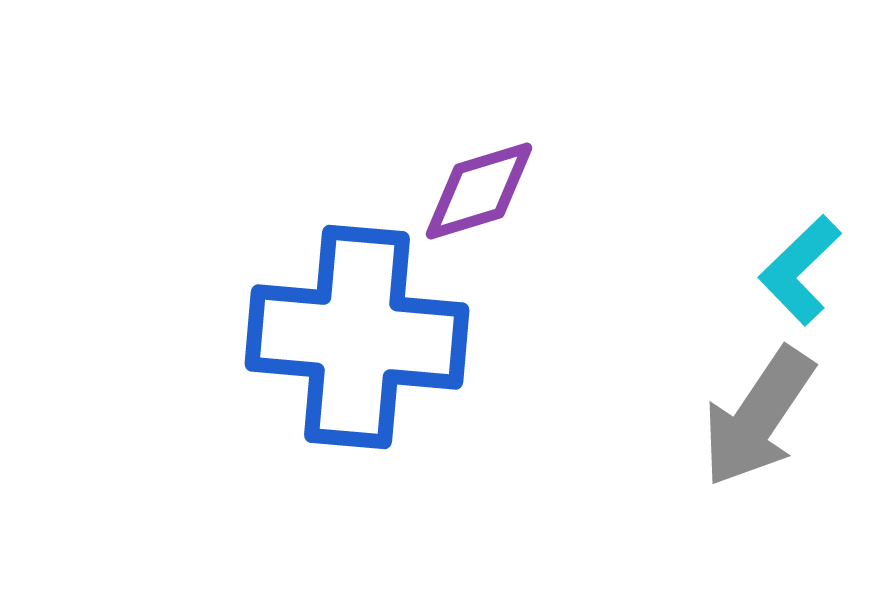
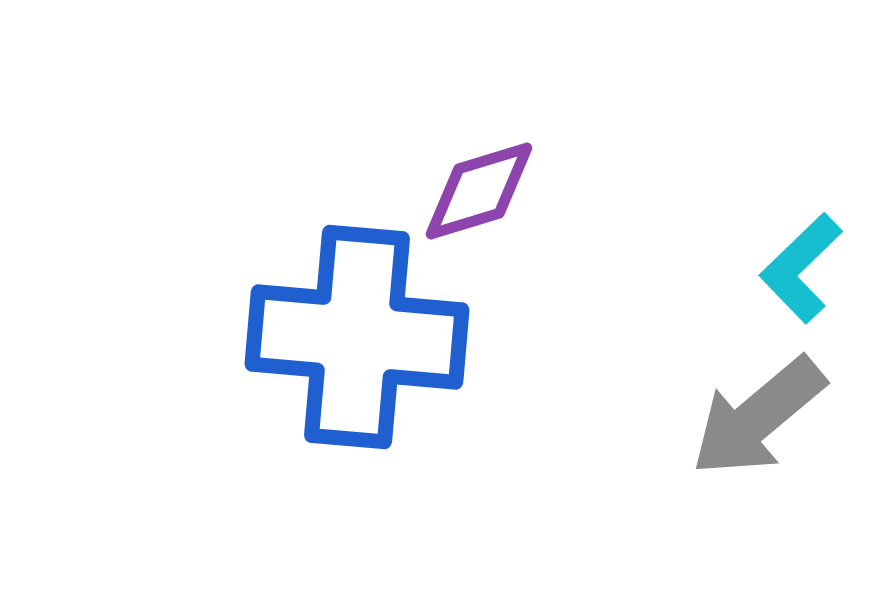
cyan L-shape: moved 1 px right, 2 px up
gray arrow: rotated 16 degrees clockwise
